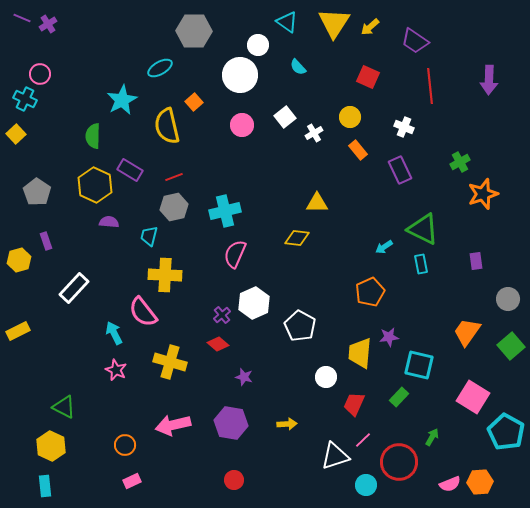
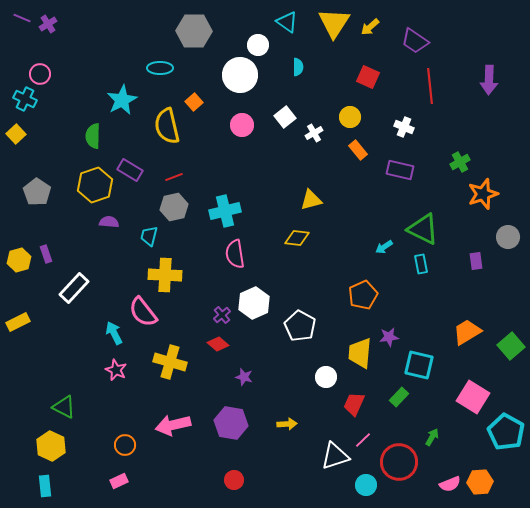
cyan semicircle at (298, 67): rotated 138 degrees counterclockwise
cyan ellipse at (160, 68): rotated 30 degrees clockwise
purple rectangle at (400, 170): rotated 52 degrees counterclockwise
yellow hexagon at (95, 185): rotated 16 degrees clockwise
yellow triangle at (317, 203): moved 6 px left, 3 px up; rotated 15 degrees counterclockwise
purple rectangle at (46, 241): moved 13 px down
pink semicircle at (235, 254): rotated 32 degrees counterclockwise
orange pentagon at (370, 292): moved 7 px left, 3 px down
gray circle at (508, 299): moved 62 px up
yellow rectangle at (18, 331): moved 9 px up
orange trapezoid at (467, 332): rotated 24 degrees clockwise
pink rectangle at (132, 481): moved 13 px left
